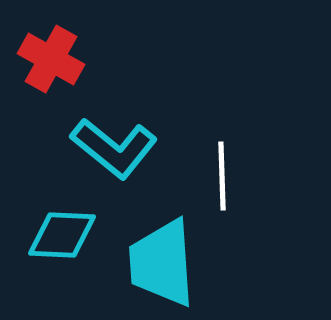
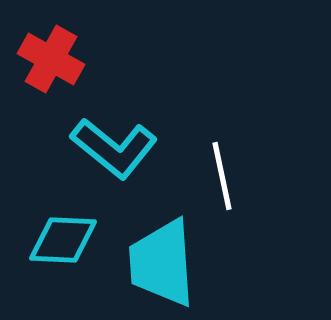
white line: rotated 10 degrees counterclockwise
cyan diamond: moved 1 px right, 5 px down
